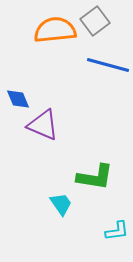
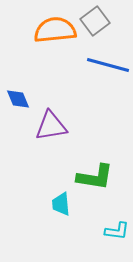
purple triangle: moved 8 px right, 1 px down; rotated 32 degrees counterclockwise
cyan trapezoid: rotated 150 degrees counterclockwise
cyan L-shape: rotated 15 degrees clockwise
